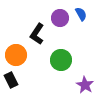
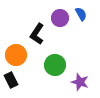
green circle: moved 6 px left, 5 px down
purple star: moved 5 px left, 3 px up; rotated 12 degrees counterclockwise
